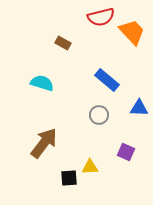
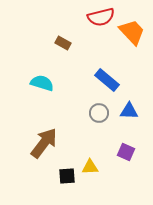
blue triangle: moved 10 px left, 3 px down
gray circle: moved 2 px up
black square: moved 2 px left, 2 px up
